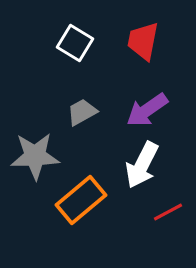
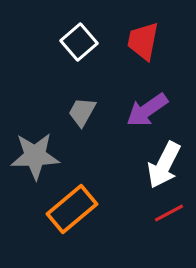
white square: moved 4 px right, 1 px up; rotated 18 degrees clockwise
gray trapezoid: rotated 32 degrees counterclockwise
white arrow: moved 22 px right
orange rectangle: moved 9 px left, 9 px down
red line: moved 1 px right, 1 px down
